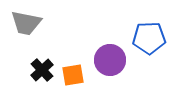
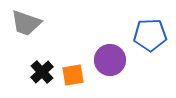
gray trapezoid: rotated 8 degrees clockwise
blue pentagon: moved 1 px right, 3 px up
black cross: moved 2 px down
